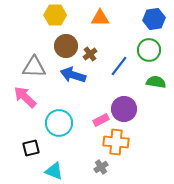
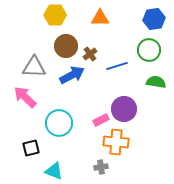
blue line: moved 2 px left; rotated 35 degrees clockwise
blue arrow: moved 1 px left; rotated 135 degrees clockwise
gray cross: rotated 24 degrees clockwise
